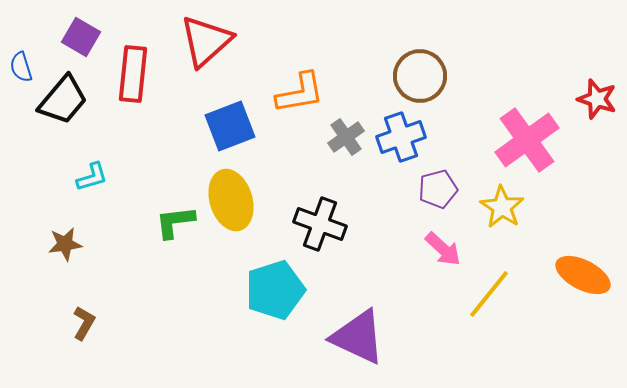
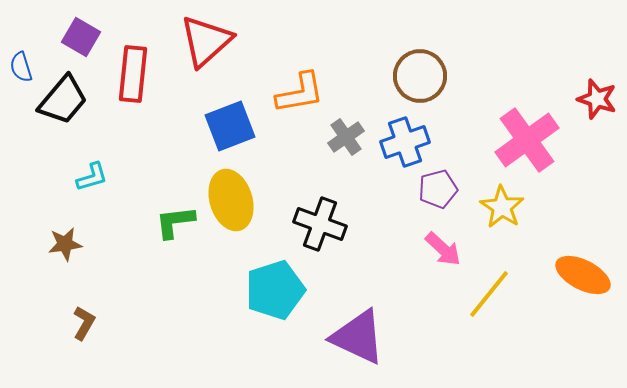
blue cross: moved 4 px right, 5 px down
